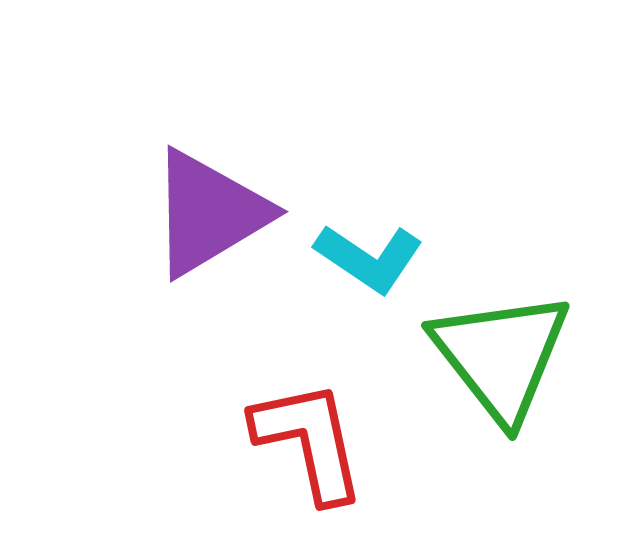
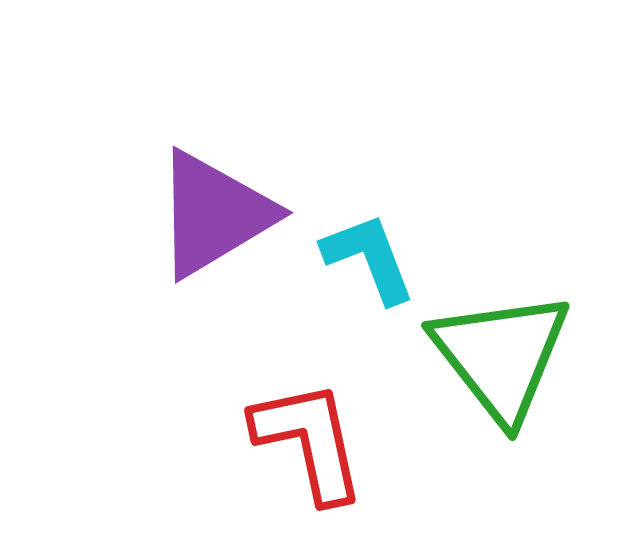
purple triangle: moved 5 px right, 1 px down
cyan L-shape: rotated 145 degrees counterclockwise
